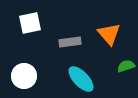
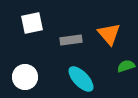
white square: moved 2 px right
gray rectangle: moved 1 px right, 2 px up
white circle: moved 1 px right, 1 px down
